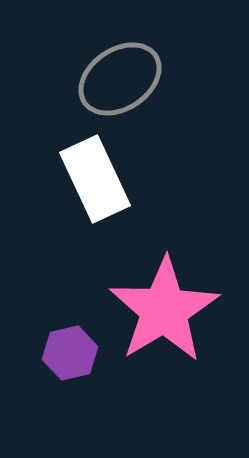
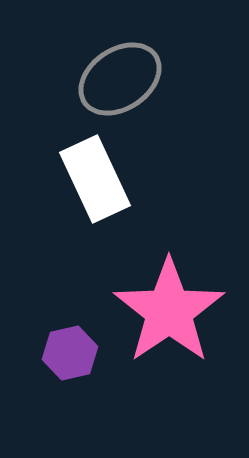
pink star: moved 5 px right, 1 px down; rotated 3 degrees counterclockwise
